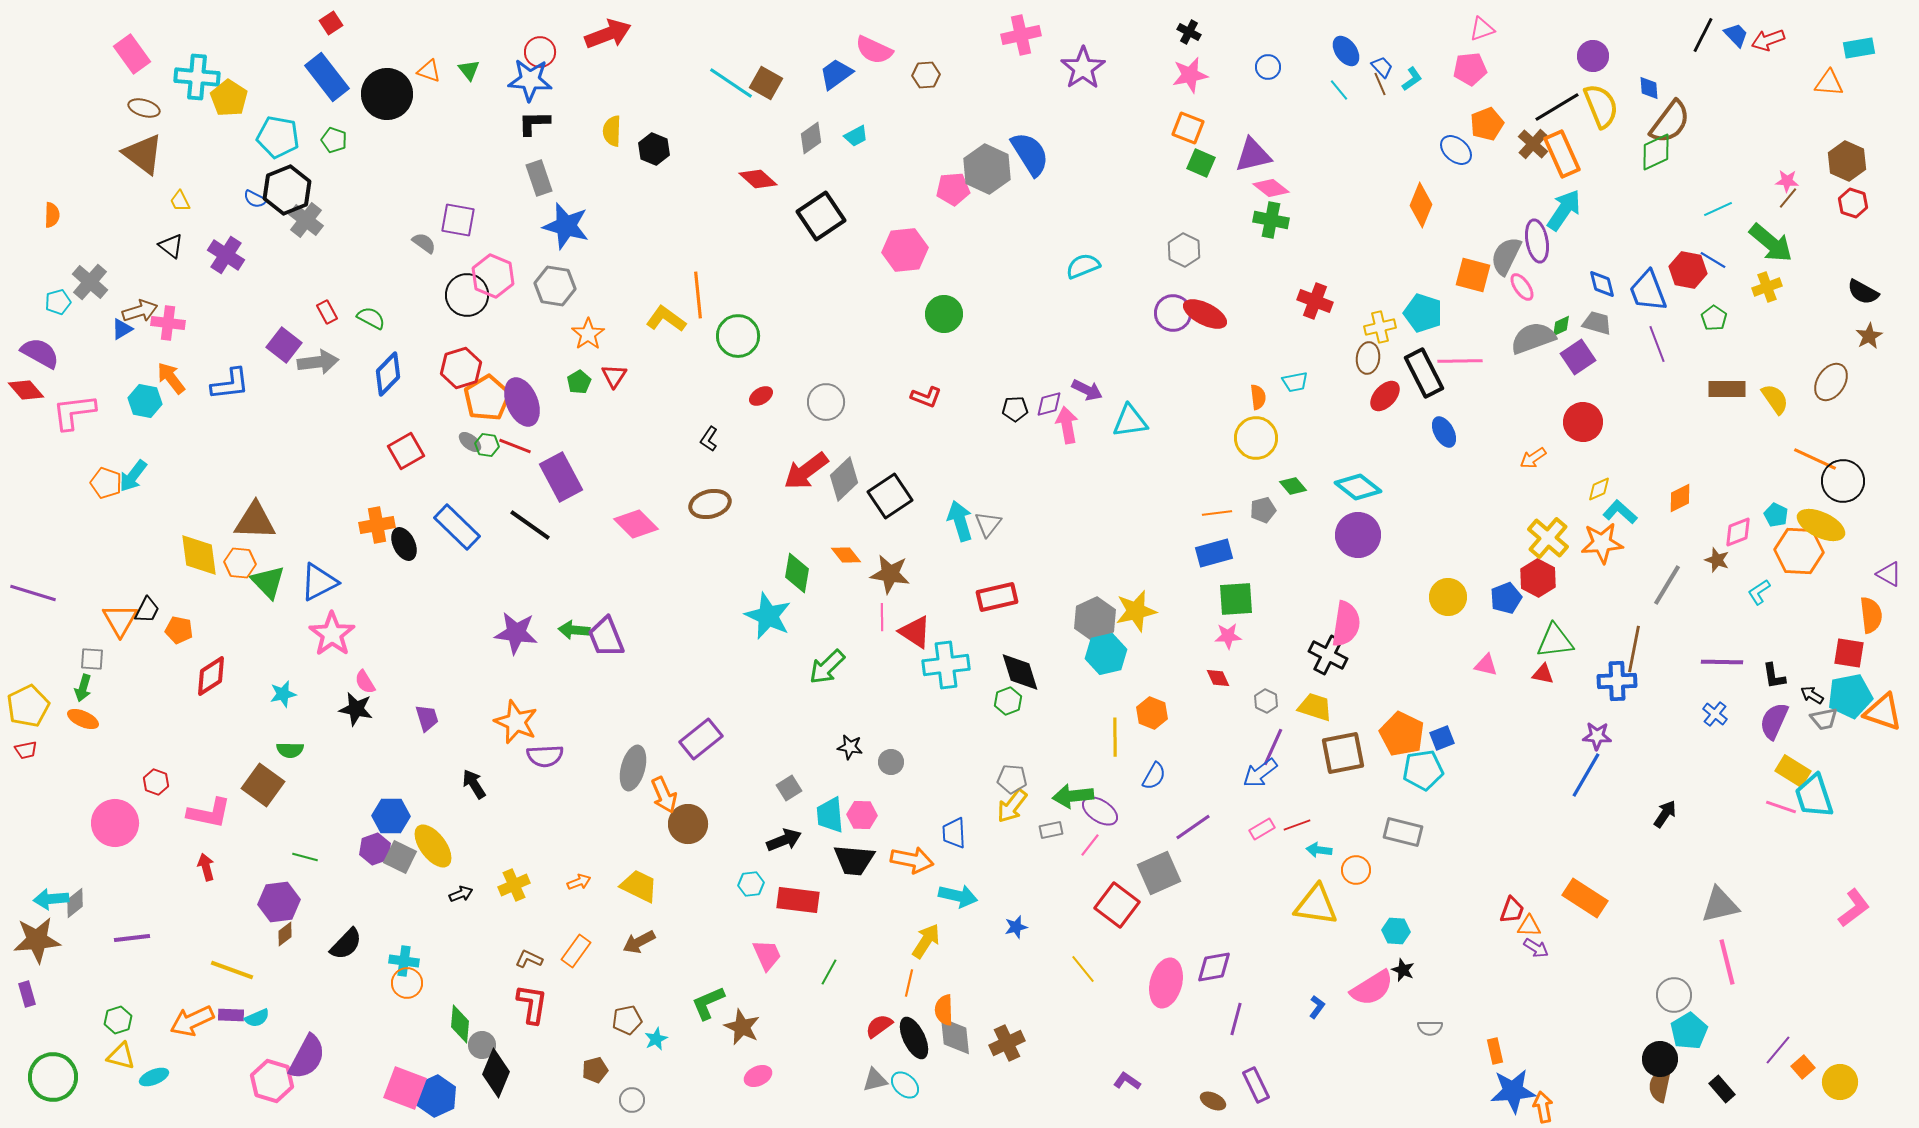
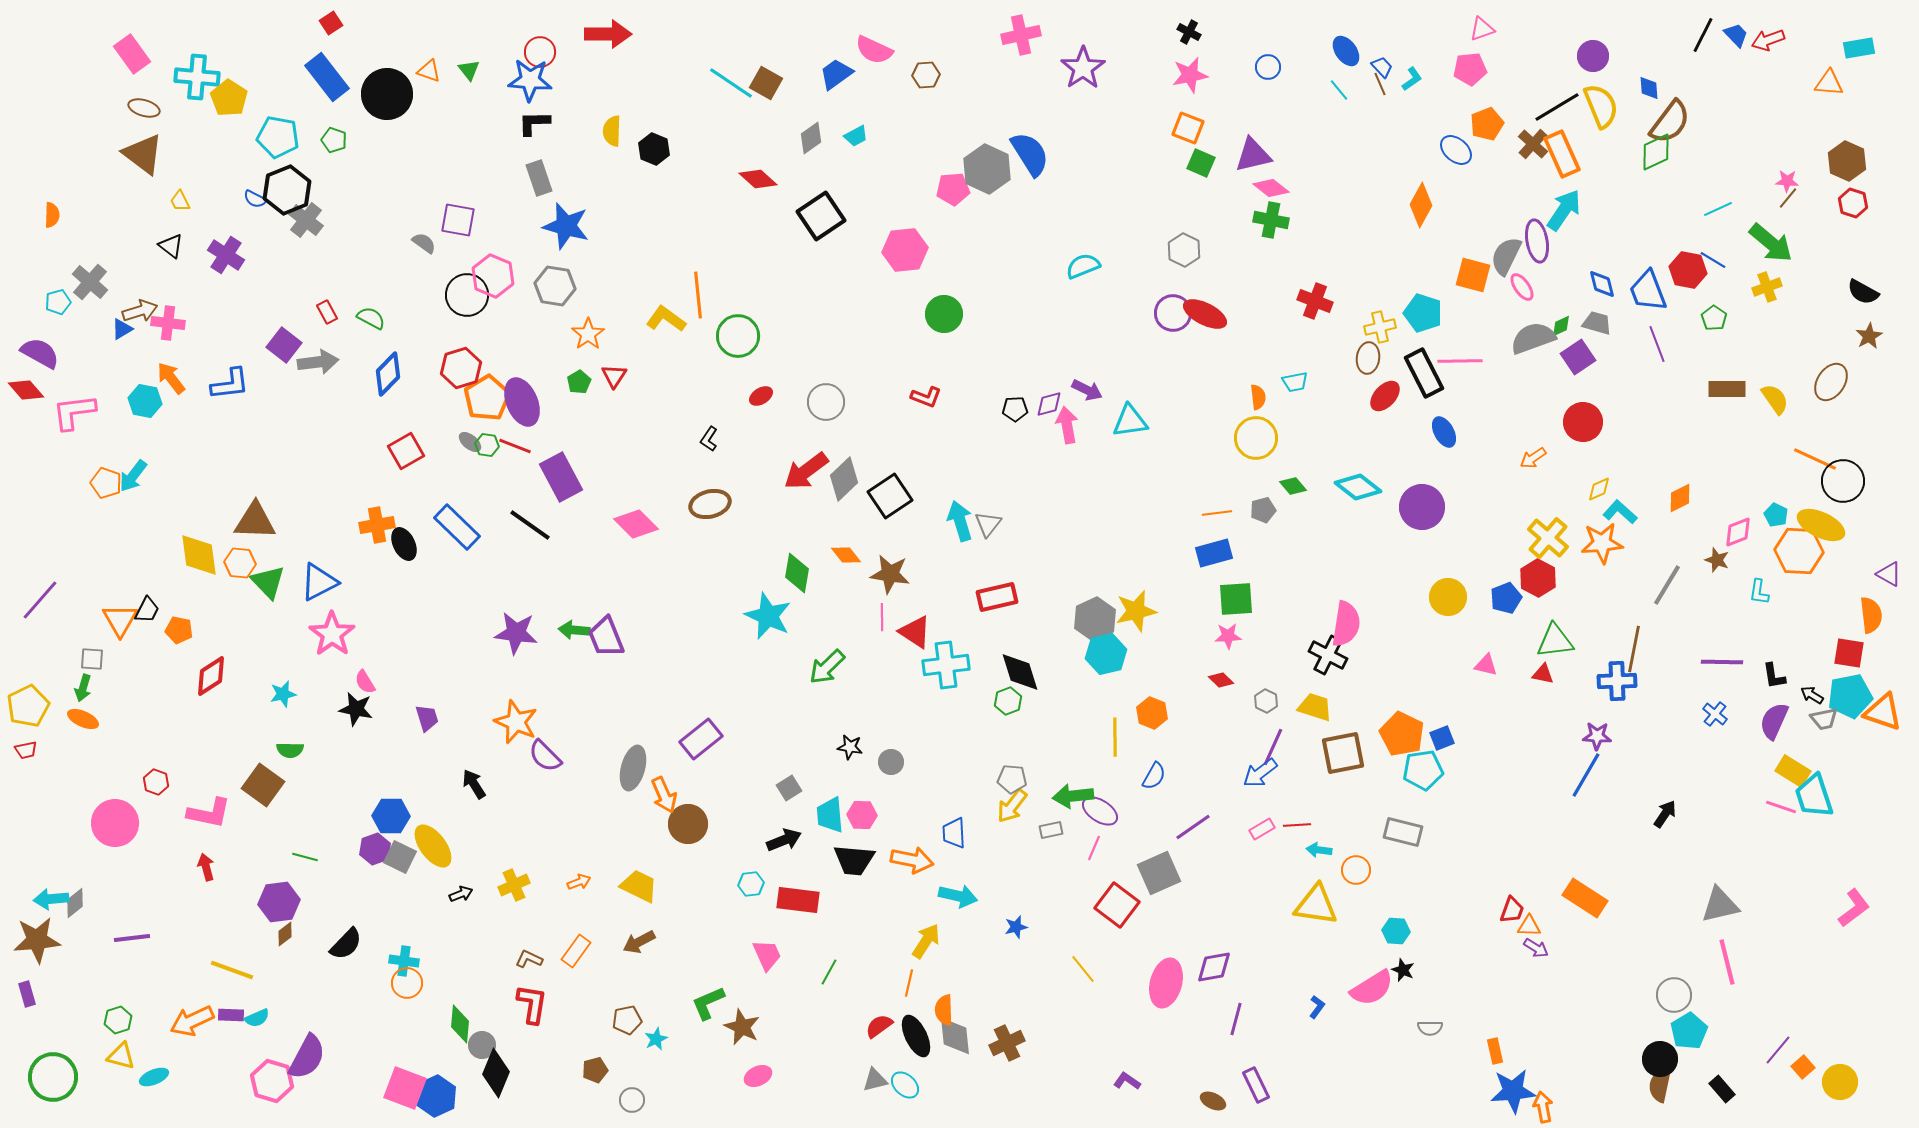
red arrow at (608, 34): rotated 21 degrees clockwise
orange diamond at (1421, 205): rotated 6 degrees clockwise
purple circle at (1358, 535): moved 64 px right, 28 px up
cyan L-shape at (1759, 592): rotated 48 degrees counterclockwise
purple line at (33, 593): moved 7 px right, 7 px down; rotated 66 degrees counterclockwise
red diamond at (1218, 678): moved 3 px right, 2 px down; rotated 20 degrees counterclockwise
purple semicircle at (545, 756): rotated 48 degrees clockwise
red line at (1297, 825): rotated 16 degrees clockwise
pink line at (1090, 845): moved 4 px right, 3 px down; rotated 15 degrees counterclockwise
black ellipse at (914, 1038): moved 2 px right, 2 px up
